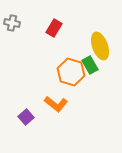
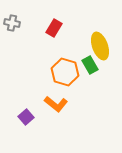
orange hexagon: moved 6 px left
